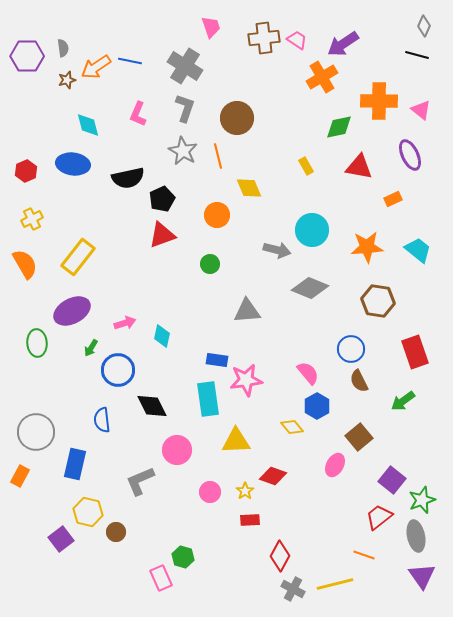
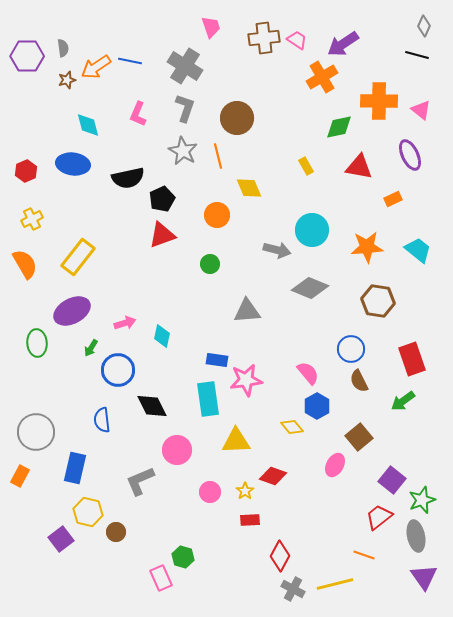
red rectangle at (415, 352): moved 3 px left, 7 px down
blue rectangle at (75, 464): moved 4 px down
purple triangle at (422, 576): moved 2 px right, 1 px down
